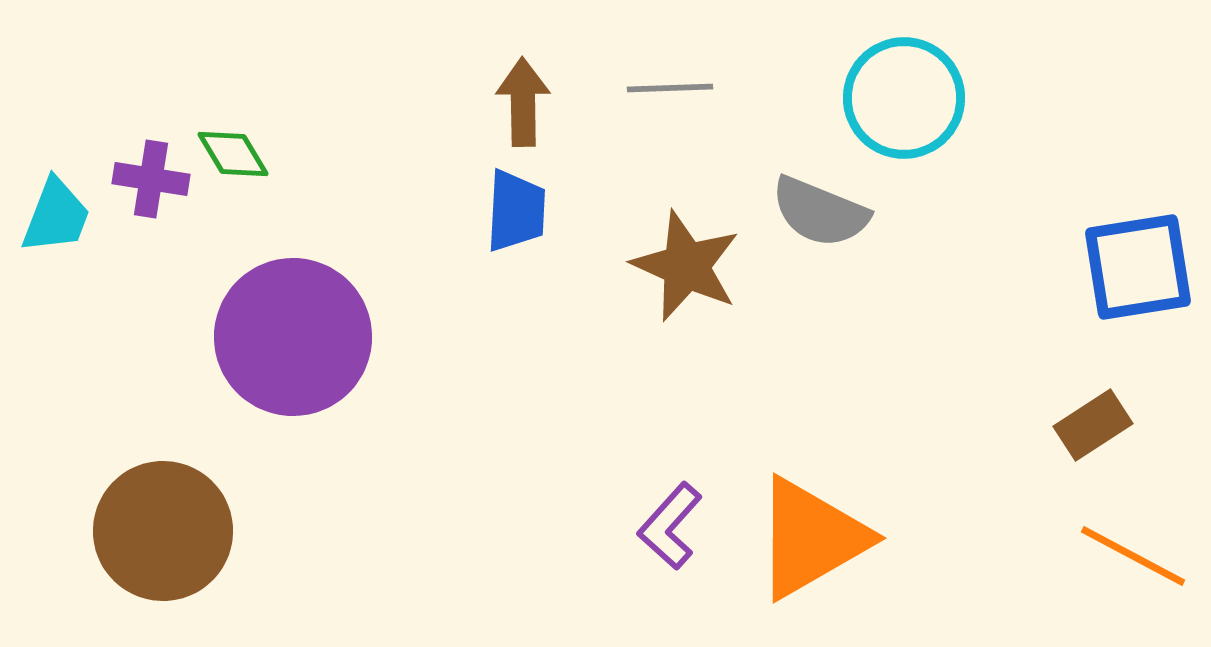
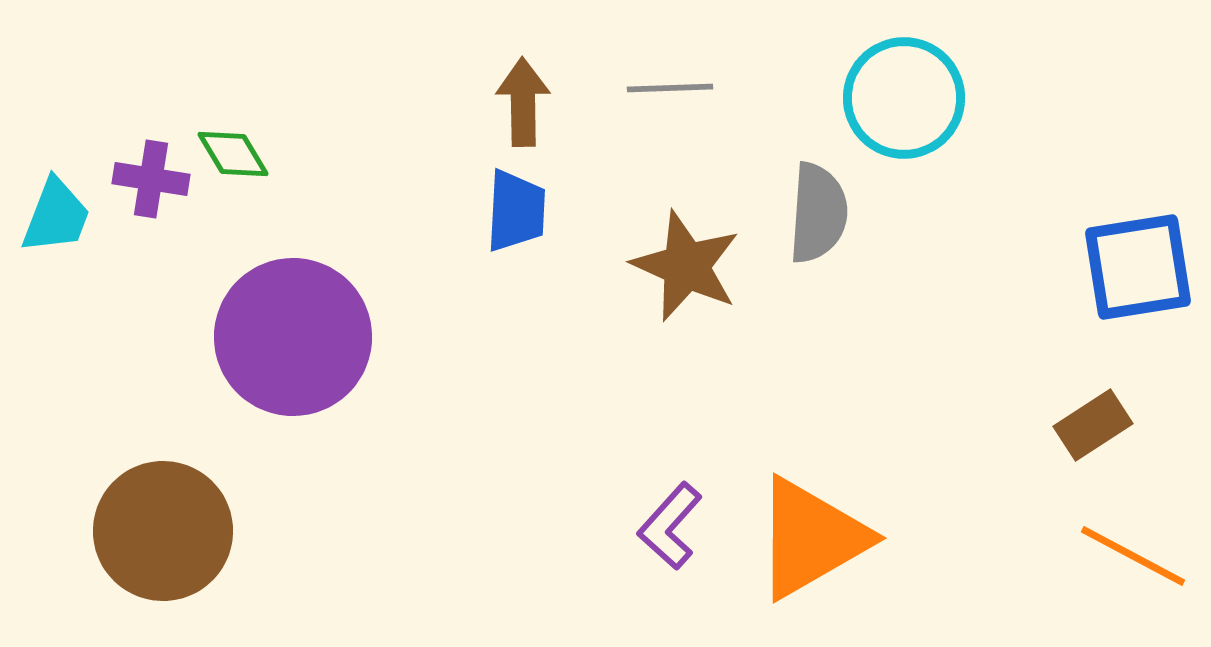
gray semicircle: moved 2 px left, 1 px down; rotated 108 degrees counterclockwise
